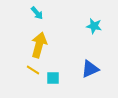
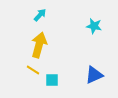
cyan arrow: moved 3 px right, 2 px down; rotated 96 degrees counterclockwise
blue triangle: moved 4 px right, 6 px down
cyan square: moved 1 px left, 2 px down
